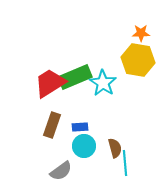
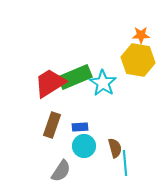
orange star: moved 2 px down
gray semicircle: rotated 20 degrees counterclockwise
